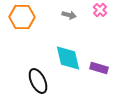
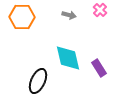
purple rectangle: rotated 42 degrees clockwise
black ellipse: rotated 50 degrees clockwise
